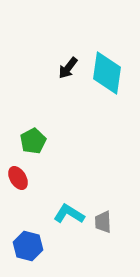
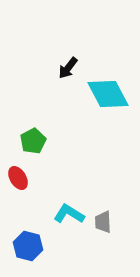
cyan diamond: moved 1 px right, 21 px down; rotated 36 degrees counterclockwise
